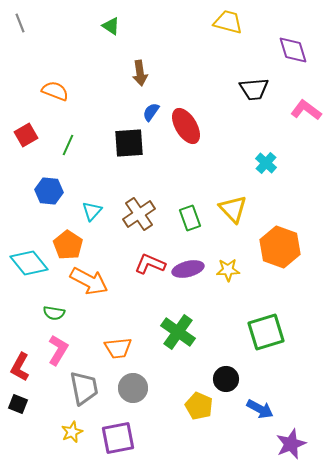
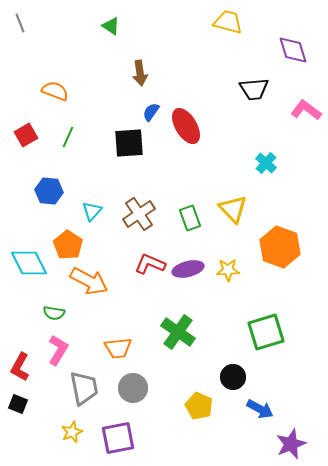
green line at (68, 145): moved 8 px up
cyan diamond at (29, 263): rotated 12 degrees clockwise
black circle at (226, 379): moved 7 px right, 2 px up
